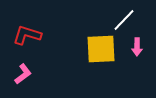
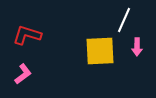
white line: rotated 20 degrees counterclockwise
yellow square: moved 1 px left, 2 px down
